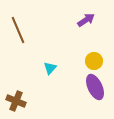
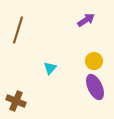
brown line: rotated 40 degrees clockwise
